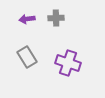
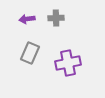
gray rectangle: moved 3 px right, 4 px up; rotated 55 degrees clockwise
purple cross: rotated 30 degrees counterclockwise
